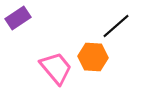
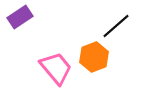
purple rectangle: moved 2 px right, 1 px up
orange hexagon: moved 1 px right; rotated 24 degrees counterclockwise
